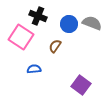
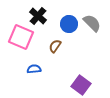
black cross: rotated 18 degrees clockwise
gray semicircle: rotated 24 degrees clockwise
pink square: rotated 10 degrees counterclockwise
